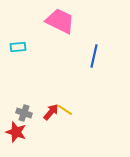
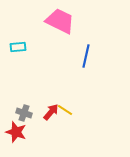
blue line: moved 8 px left
